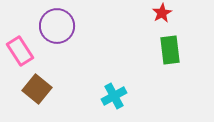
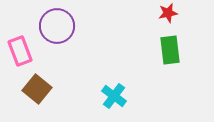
red star: moved 6 px right; rotated 18 degrees clockwise
pink rectangle: rotated 12 degrees clockwise
cyan cross: rotated 25 degrees counterclockwise
